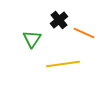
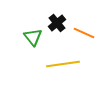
black cross: moved 2 px left, 3 px down
green triangle: moved 1 px right, 2 px up; rotated 12 degrees counterclockwise
